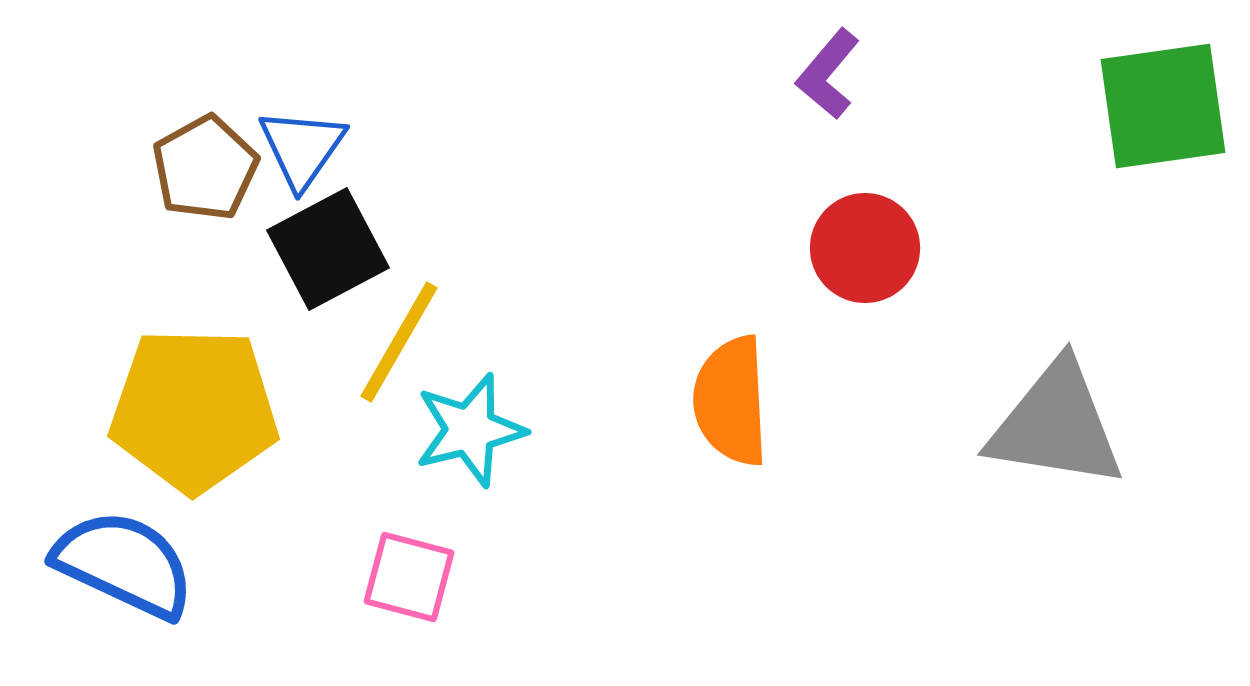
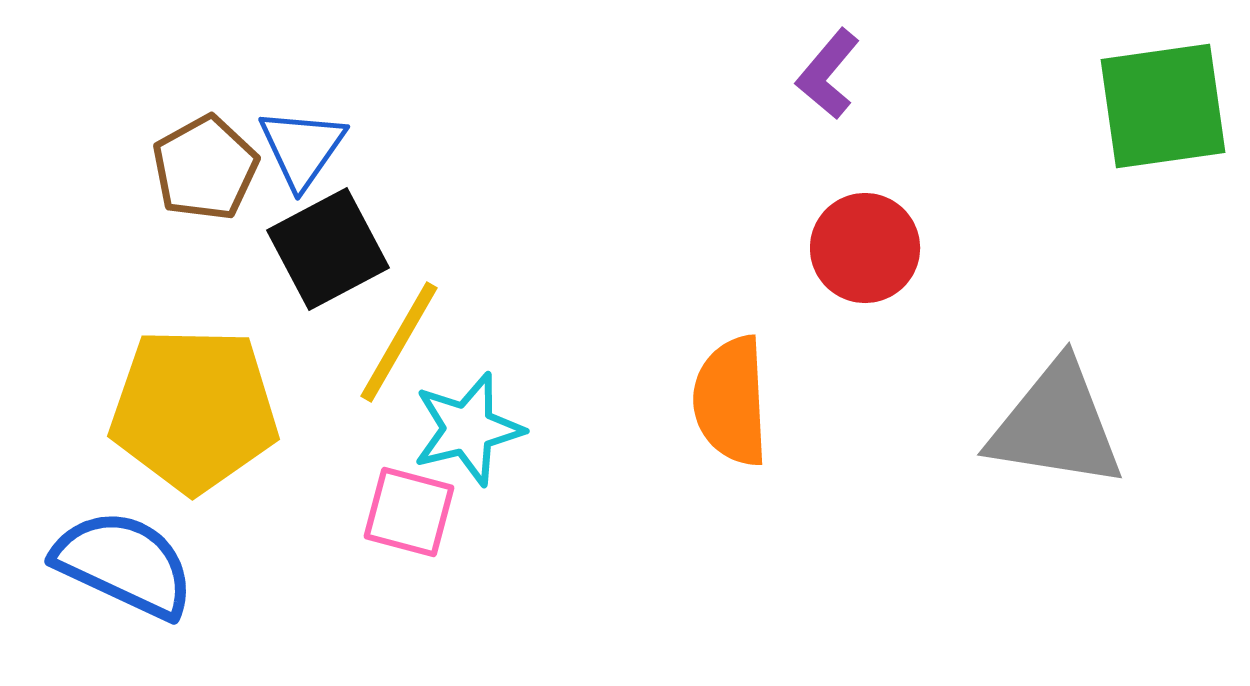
cyan star: moved 2 px left, 1 px up
pink square: moved 65 px up
